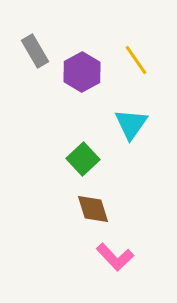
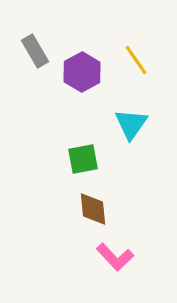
green square: rotated 32 degrees clockwise
brown diamond: rotated 12 degrees clockwise
